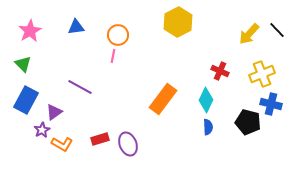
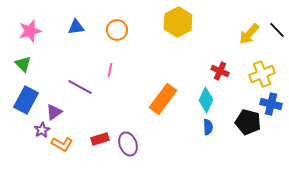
pink star: rotated 15 degrees clockwise
orange circle: moved 1 px left, 5 px up
pink line: moved 3 px left, 14 px down
